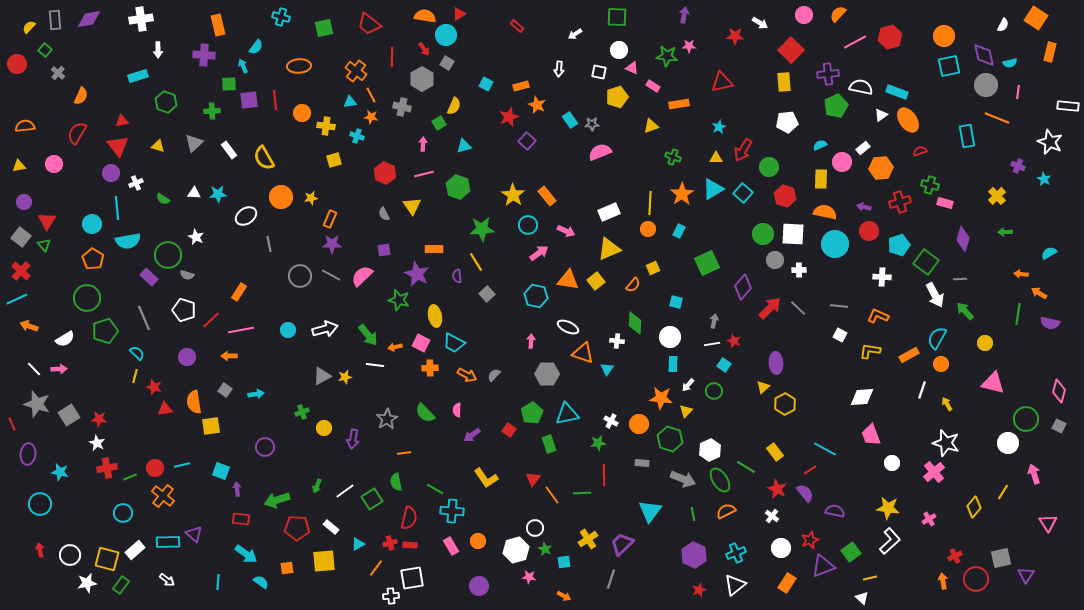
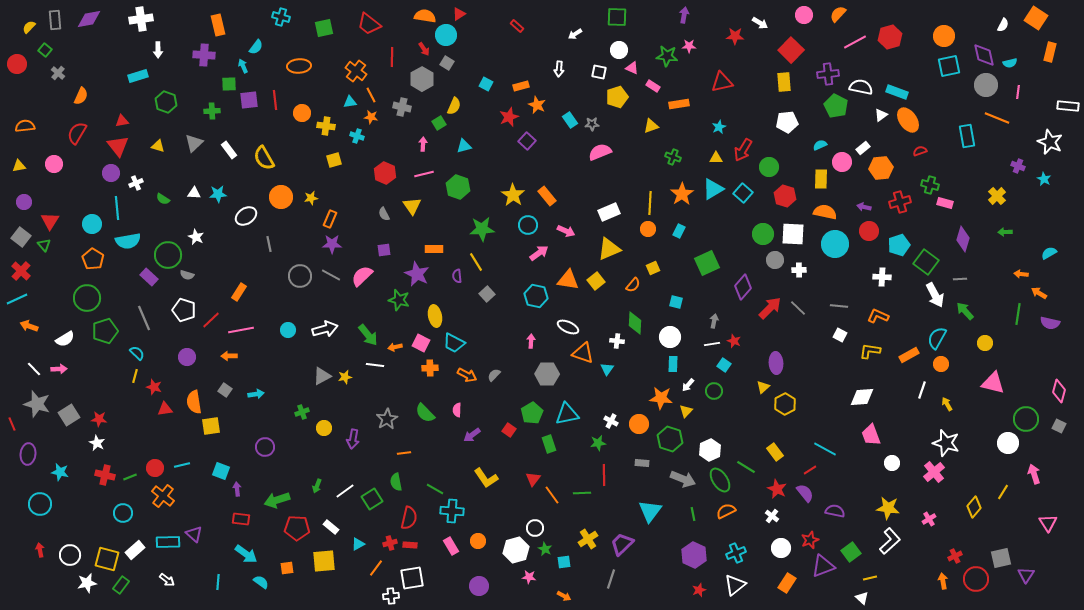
green pentagon at (836, 106): rotated 20 degrees counterclockwise
red triangle at (47, 221): moved 3 px right
red cross at (107, 468): moved 2 px left, 7 px down; rotated 24 degrees clockwise
